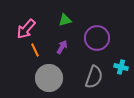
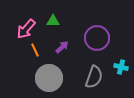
green triangle: moved 12 px left, 1 px down; rotated 16 degrees clockwise
purple arrow: rotated 16 degrees clockwise
